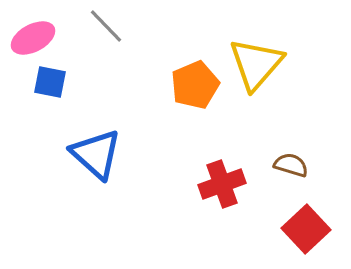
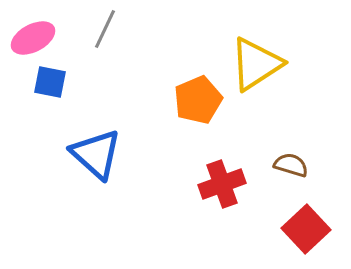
gray line: moved 1 px left, 3 px down; rotated 69 degrees clockwise
yellow triangle: rotated 16 degrees clockwise
orange pentagon: moved 3 px right, 15 px down
